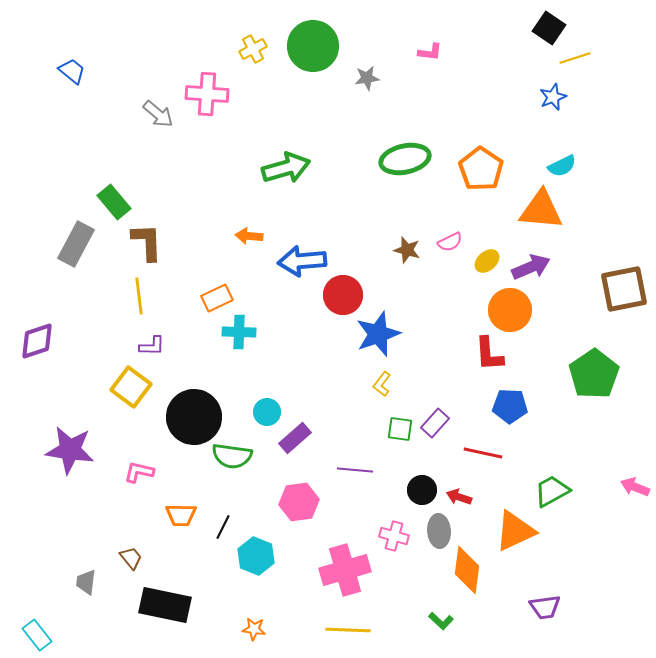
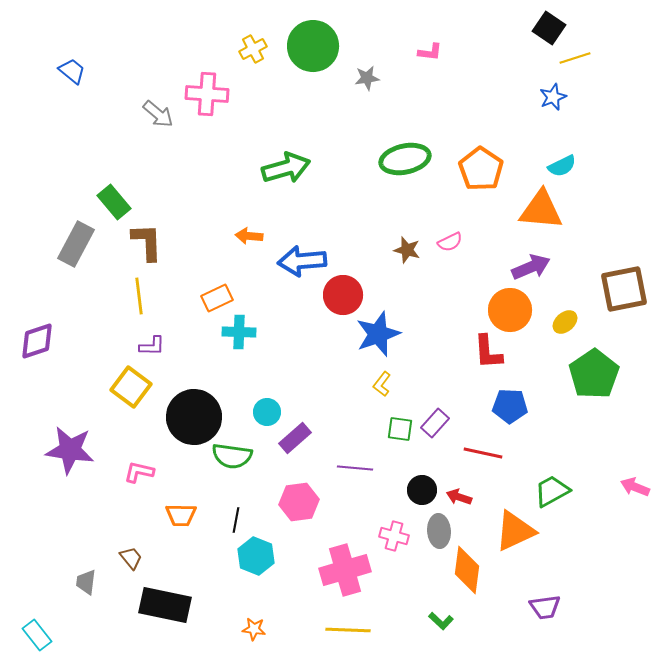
yellow ellipse at (487, 261): moved 78 px right, 61 px down
red L-shape at (489, 354): moved 1 px left, 2 px up
purple line at (355, 470): moved 2 px up
black line at (223, 527): moved 13 px right, 7 px up; rotated 15 degrees counterclockwise
